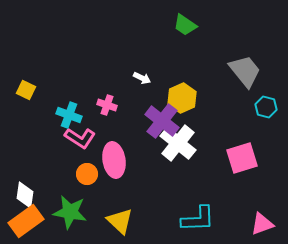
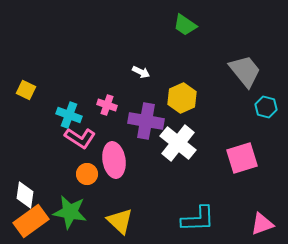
white arrow: moved 1 px left, 6 px up
purple cross: moved 16 px left; rotated 28 degrees counterclockwise
orange rectangle: moved 5 px right
